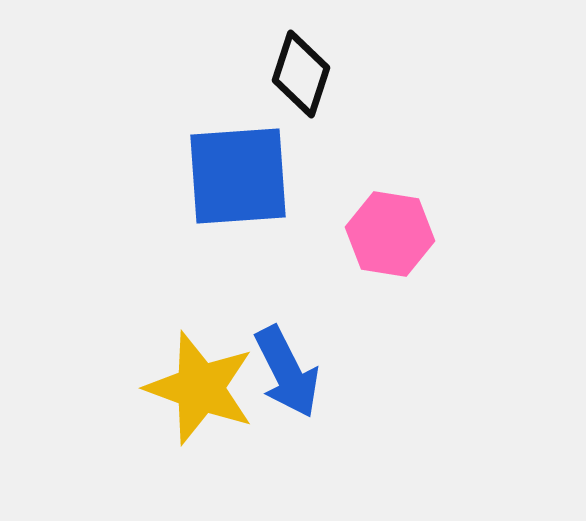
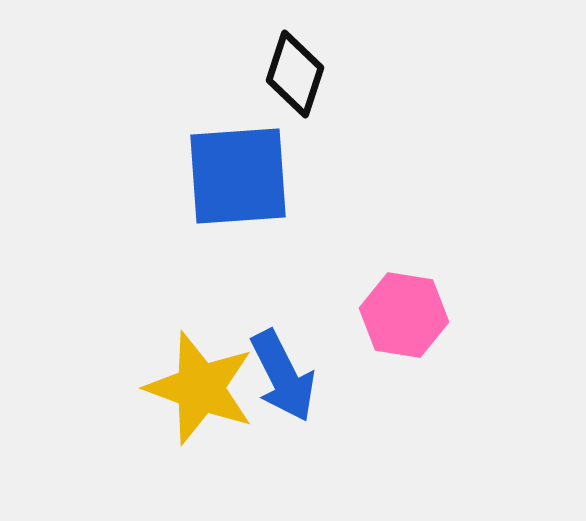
black diamond: moved 6 px left
pink hexagon: moved 14 px right, 81 px down
blue arrow: moved 4 px left, 4 px down
